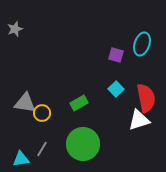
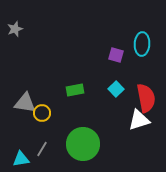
cyan ellipse: rotated 15 degrees counterclockwise
green rectangle: moved 4 px left, 13 px up; rotated 18 degrees clockwise
